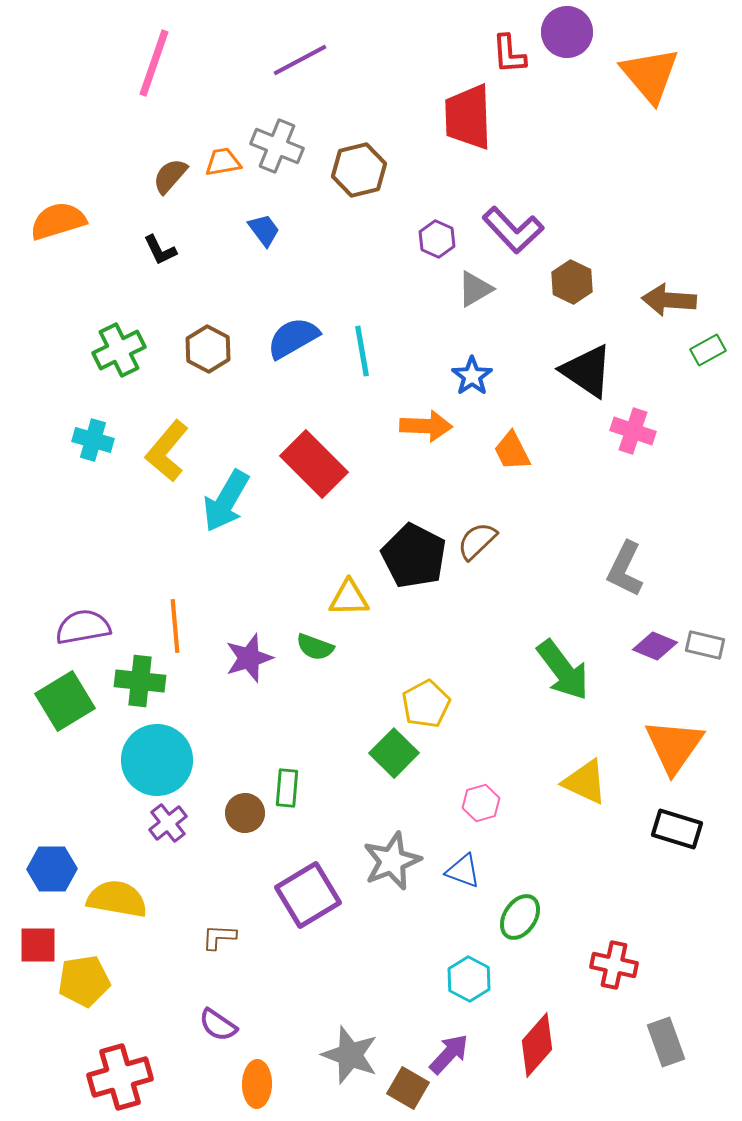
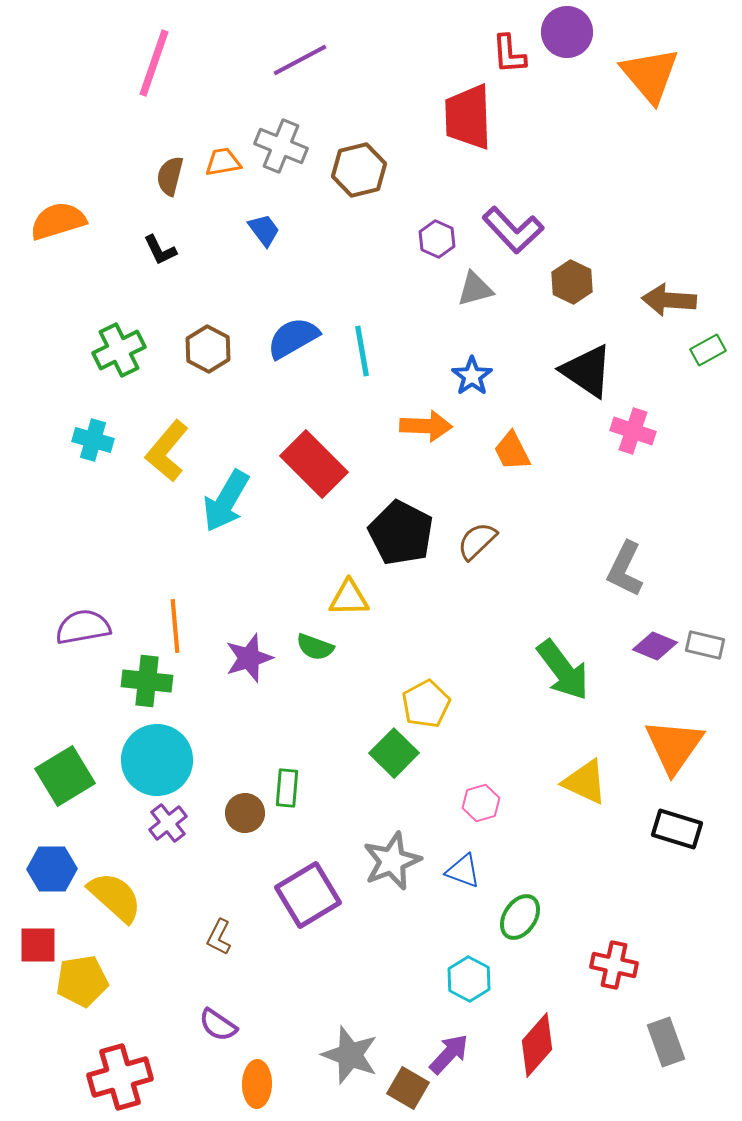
gray cross at (277, 146): moved 4 px right
brown semicircle at (170, 176): rotated 27 degrees counterclockwise
gray triangle at (475, 289): rotated 15 degrees clockwise
black pentagon at (414, 556): moved 13 px left, 23 px up
green cross at (140, 681): moved 7 px right
green square at (65, 701): moved 75 px down
yellow semicircle at (117, 899): moved 2 px left, 2 px up; rotated 32 degrees clockwise
brown L-shape at (219, 937): rotated 66 degrees counterclockwise
yellow pentagon at (84, 981): moved 2 px left
